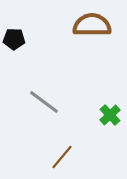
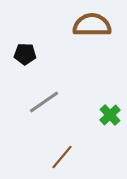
black pentagon: moved 11 px right, 15 px down
gray line: rotated 72 degrees counterclockwise
